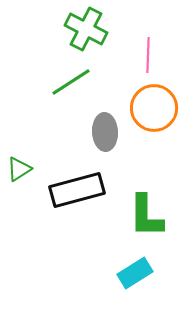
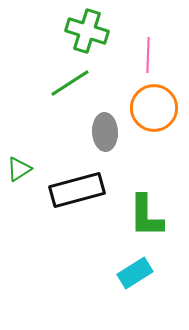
green cross: moved 1 px right, 2 px down; rotated 9 degrees counterclockwise
green line: moved 1 px left, 1 px down
